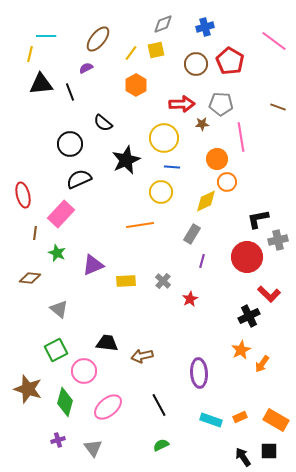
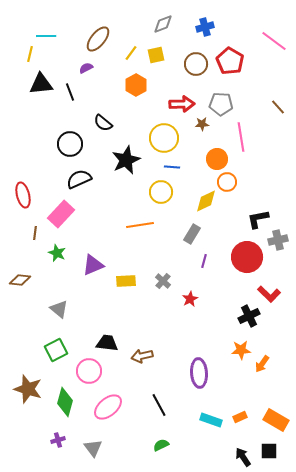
yellow square at (156, 50): moved 5 px down
brown line at (278, 107): rotated 28 degrees clockwise
purple line at (202, 261): moved 2 px right
brown diamond at (30, 278): moved 10 px left, 2 px down
orange star at (241, 350): rotated 24 degrees clockwise
pink circle at (84, 371): moved 5 px right
